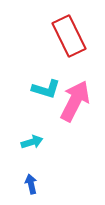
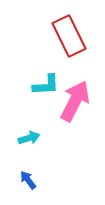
cyan L-shape: moved 4 px up; rotated 20 degrees counterclockwise
cyan arrow: moved 3 px left, 4 px up
blue arrow: moved 3 px left, 4 px up; rotated 24 degrees counterclockwise
